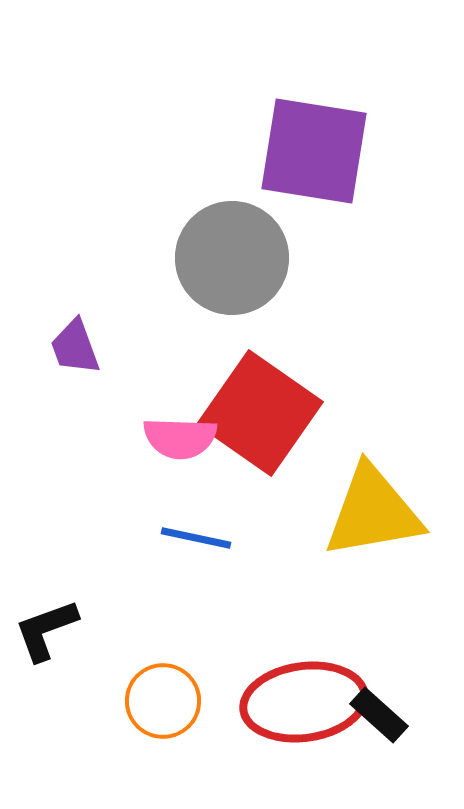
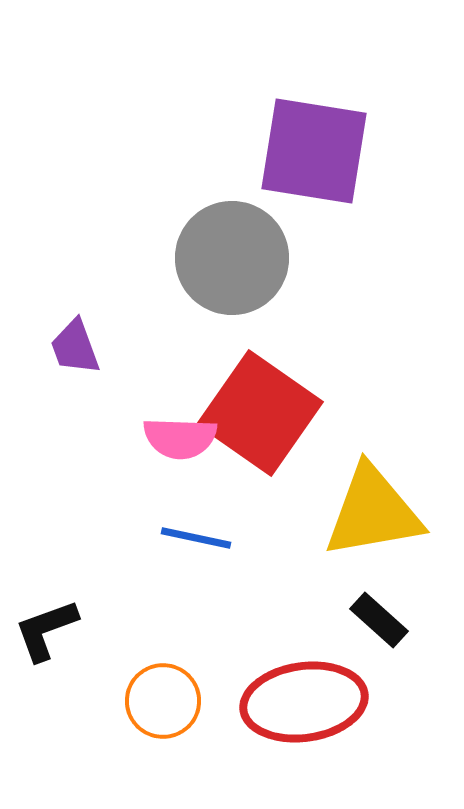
black rectangle: moved 95 px up
